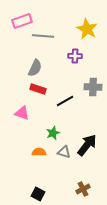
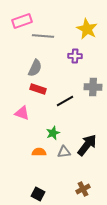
gray triangle: rotated 24 degrees counterclockwise
